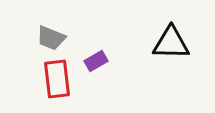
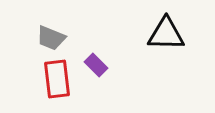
black triangle: moved 5 px left, 9 px up
purple rectangle: moved 4 px down; rotated 75 degrees clockwise
